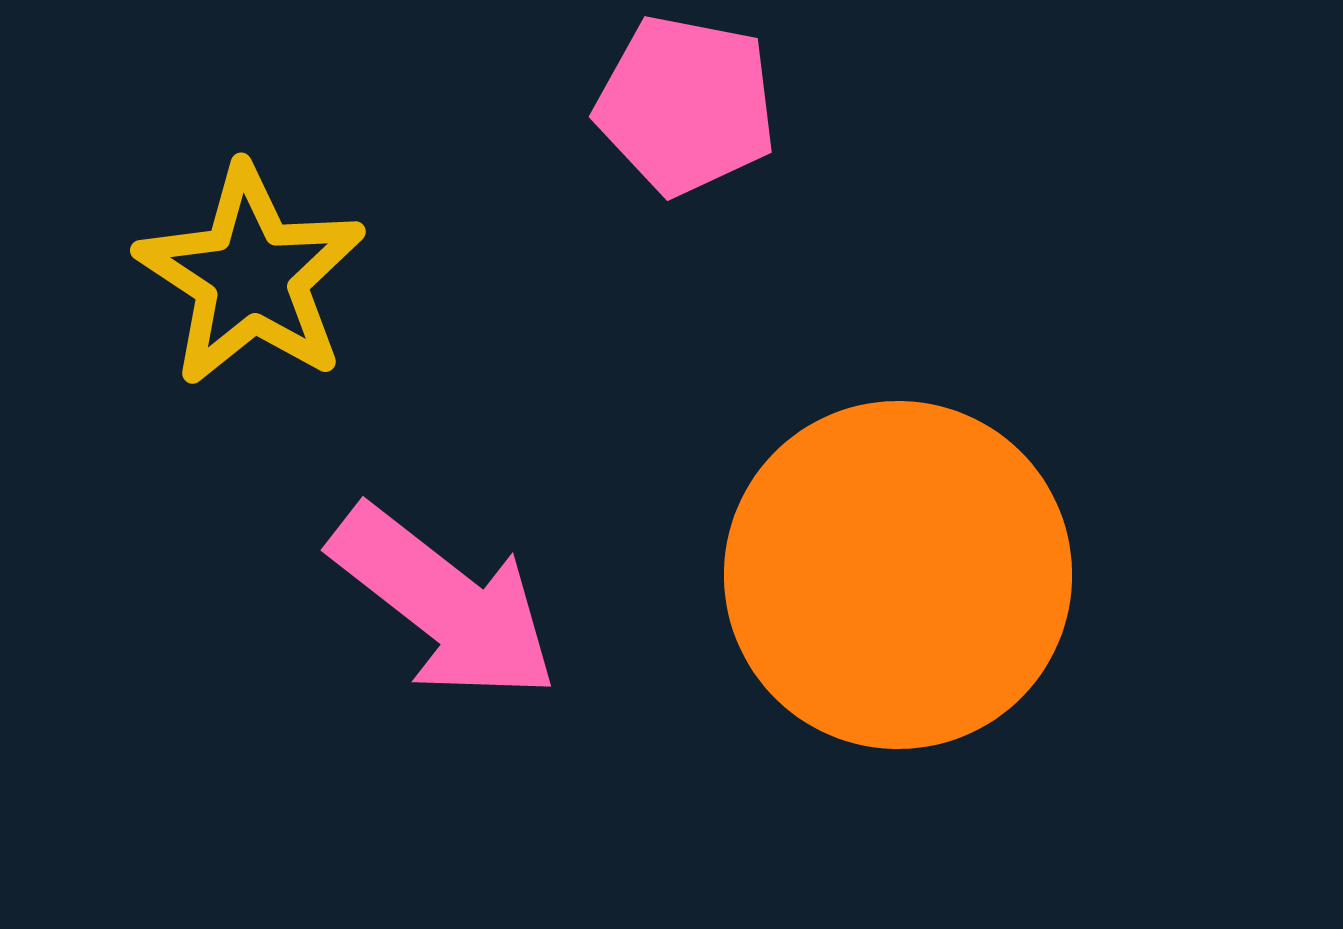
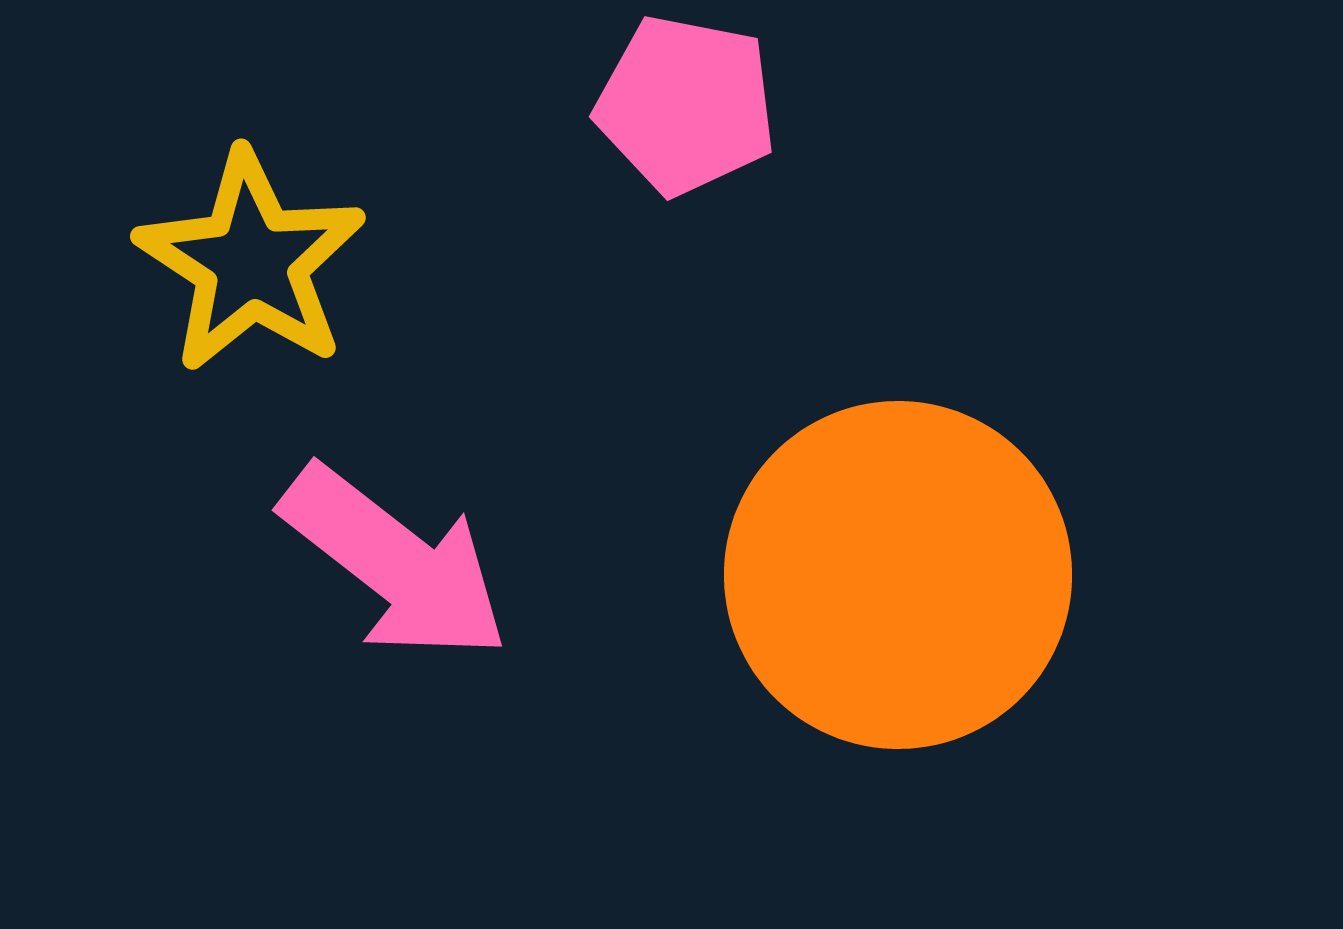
yellow star: moved 14 px up
pink arrow: moved 49 px left, 40 px up
